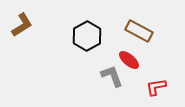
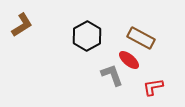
brown rectangle: moved 2 px right, 7 px down
gray L-shape: moved 1 px up
red L-shape: moved 3 px left
